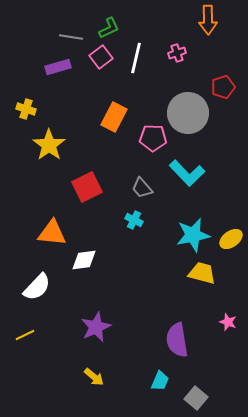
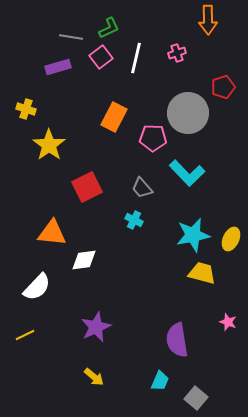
yellow ellipse: rotated 30 degrees counterclockwise
